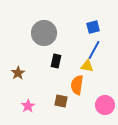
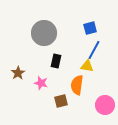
blue square: moved 3 px left, 1 px down
brown square: rotated 24 degrees counterclockwise
pink star: moved 13 px right, 23 px up; rotated 24 degrees counterclockwise
